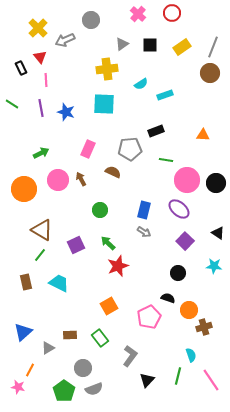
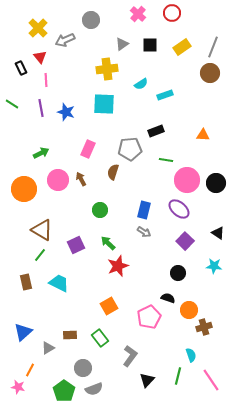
brown semicircle at (113, 172): rotated 98 degrees counterclockwise
